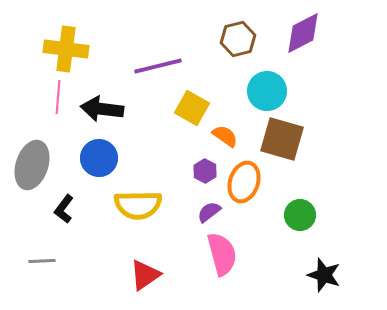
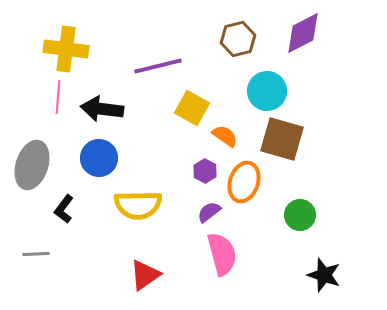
gray line: moved 6 px left, 7 px up
